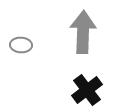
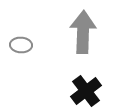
black cross: moved 1 px left, 1 px down
